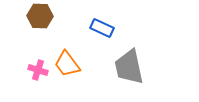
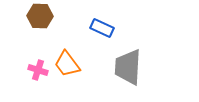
gray trapezoid: moved 1 px left; rotated 15 degrees clockwise
